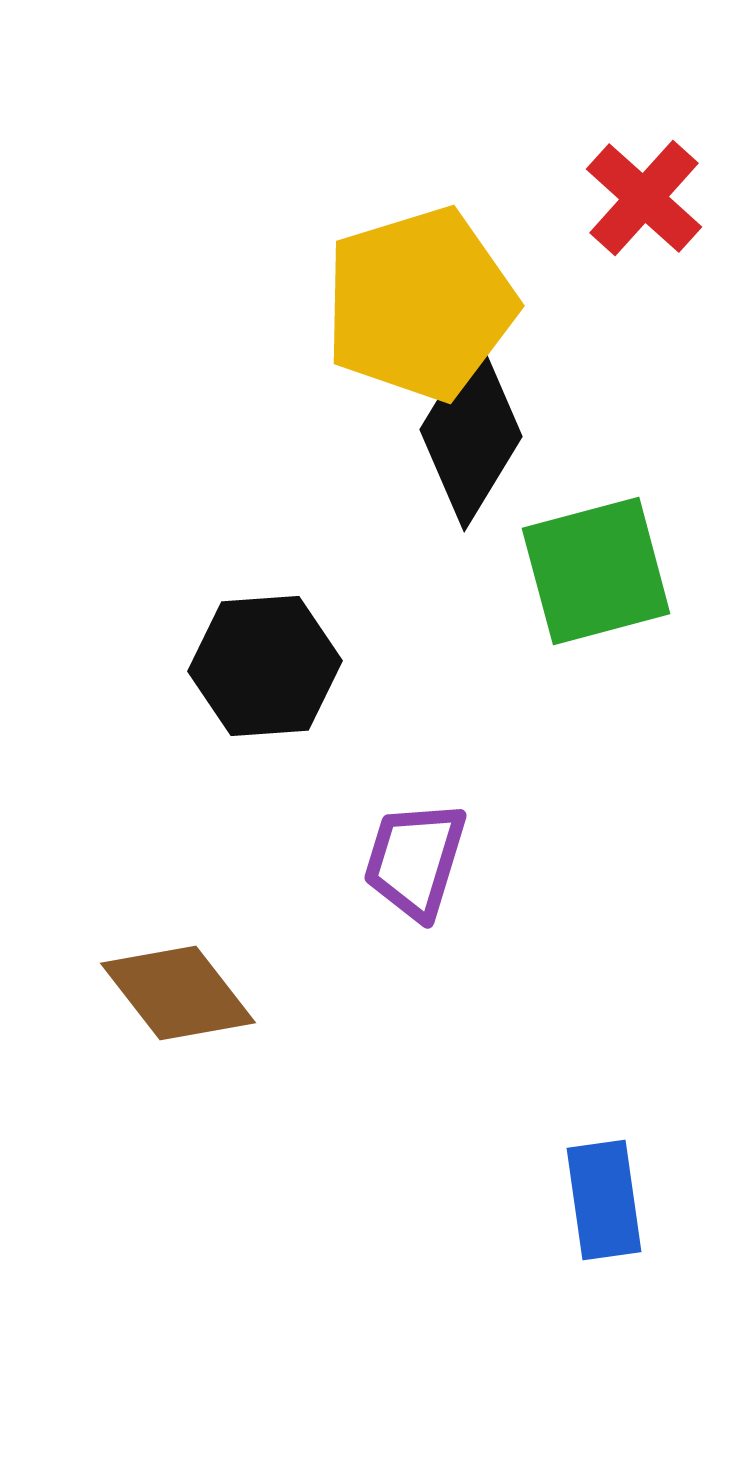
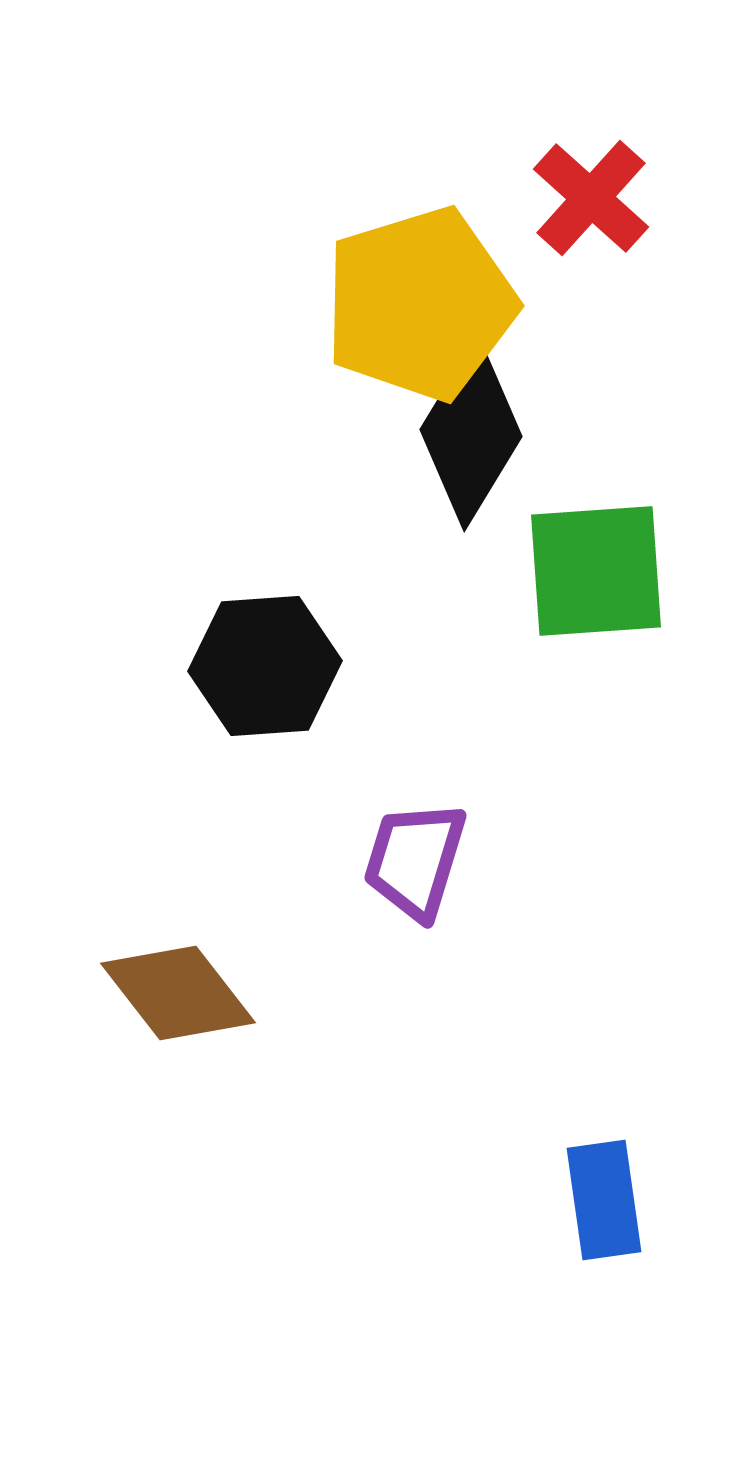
red cross: moved 53 px left
green square: rotated 11 degrees clockwise
